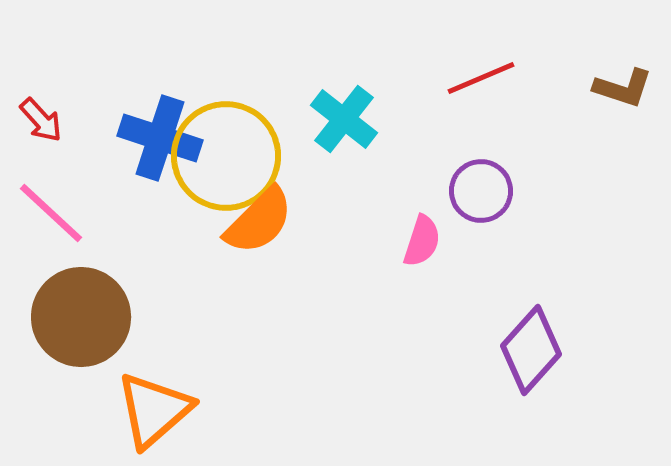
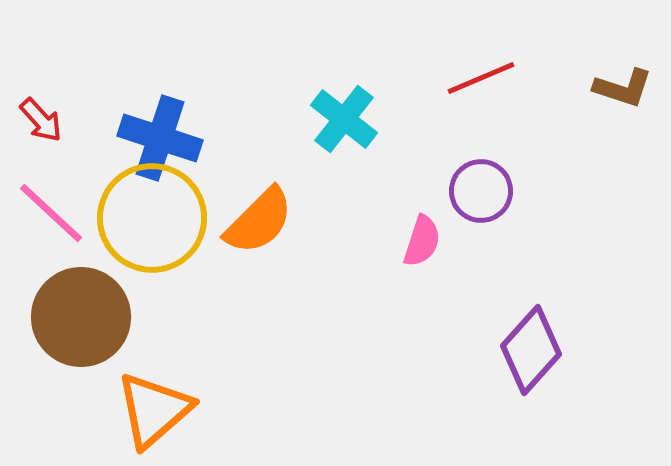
yellow circle: moved 74 px left, 62 px down
